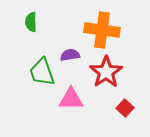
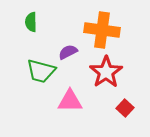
purple semicircle: moved 2 px left, 3 px up; rotated 18 degrees counterclockwise
green trapezoid: moved 1 px left, 1 px up; rotated 56 degrees counterclockwise
pink triangle: moved 1 px left, 2 px down
